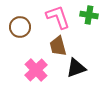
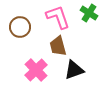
green cross: moved 2 px up; rotated 24 degrees clockwise
black triangle: moved 2 px left, 2 px down
